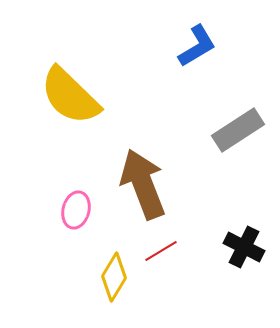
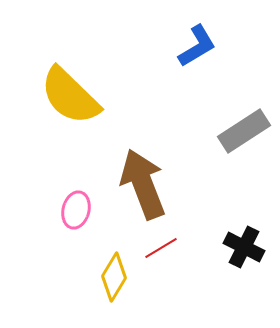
gray rectangle: moved 6 px right, 1 px down
red line: moved 3 px up
